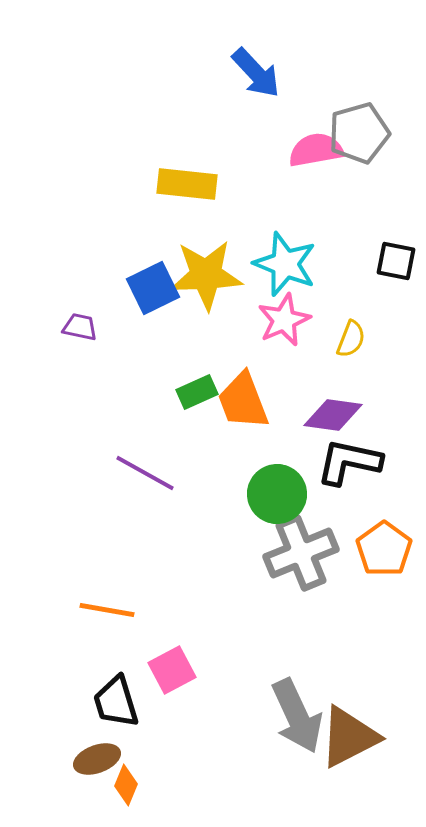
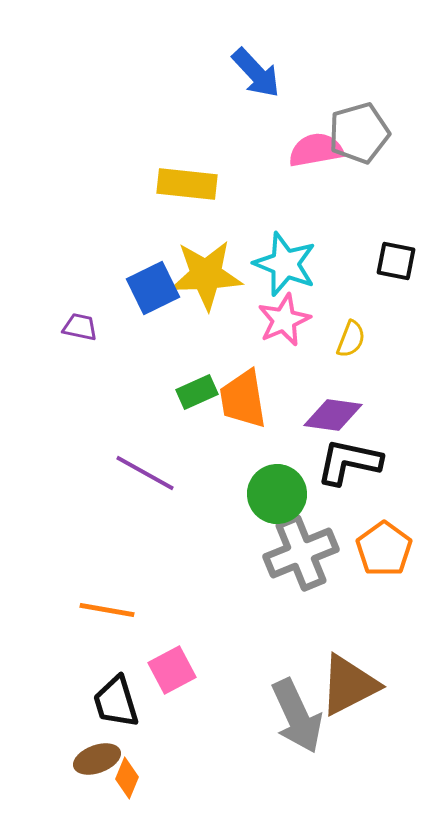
orange trapezoid: moved 2 px up; rotated 12 degrees clockwise
brown triangle: moved 52 px up
orange diamond: moved 1 px right, 7 px up
